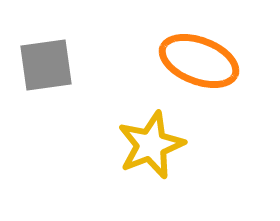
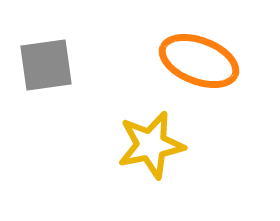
yellow star: rotated 10 degrees clockwise
